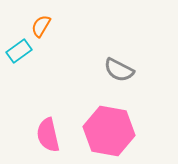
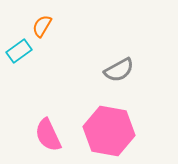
orange semicircle: moved 1 px right
gray semicircle: rotated 56 degrees counterclockwise
pink semicircle: rotated 12 degrees counterclockwise
